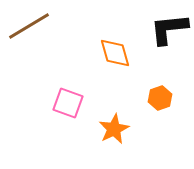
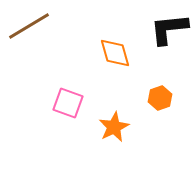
orange star: moved 2 px up
